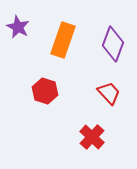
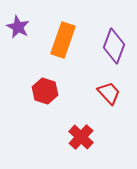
purple diamond: moved 1 px right, 2 px down
red cross: moved 11 px left
